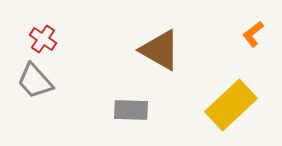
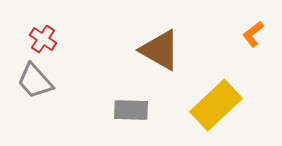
yellow rectangle: moved 15 px left
